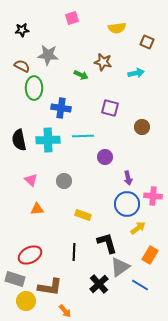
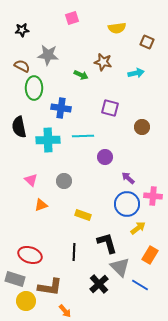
black semicircle: moved 13 px up
purple arrow: rotated 144 degrees clockwise
orange triangle: moved 4 px right, 4 px up; rotated 16 degrees counterclockwise
red ellipse: rotated 45 degrees clockwise
gray triangle: rotated 40 degrees counterclockwise
